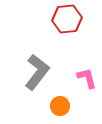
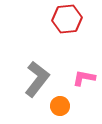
gray L-shape: moved 7 px down
pink L-shape: moved 3 px left; rotated 65 degrees counterclockwise
